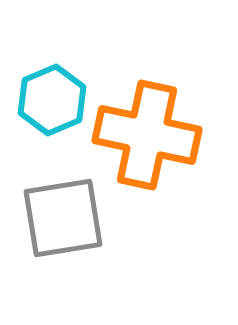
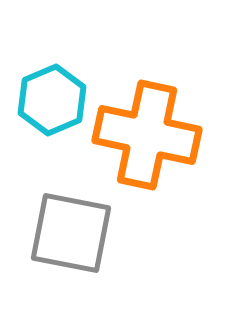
gray square: moved 8 px right, 15 px down; rotated 20 degrees clockwise
